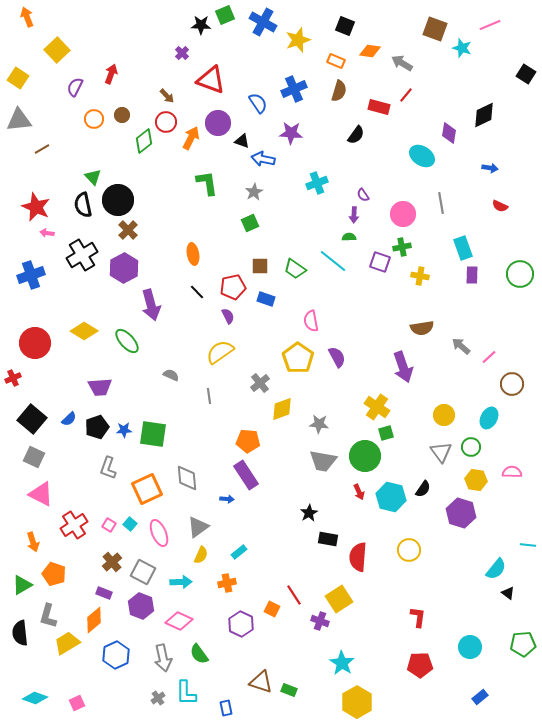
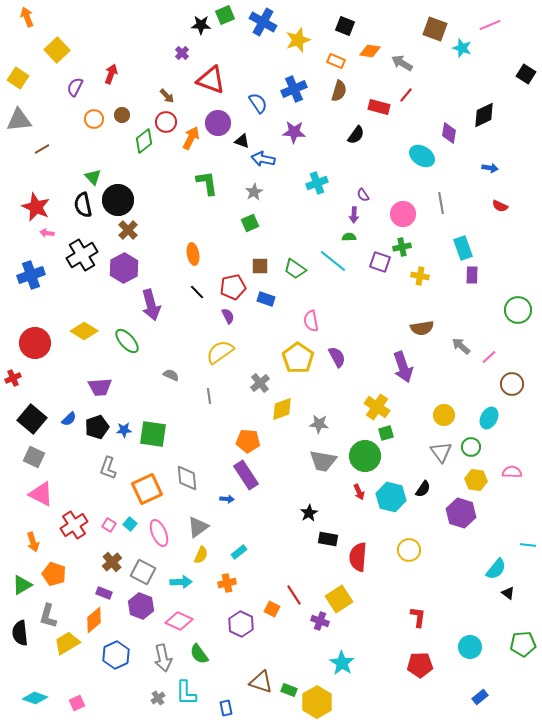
purple star at (291, 133): moved 3 px right, 1 px up
green circle at (520, 274): moved 2 px left, 36 px down
yellow hexagon at (357, 702): moved 40 px left
